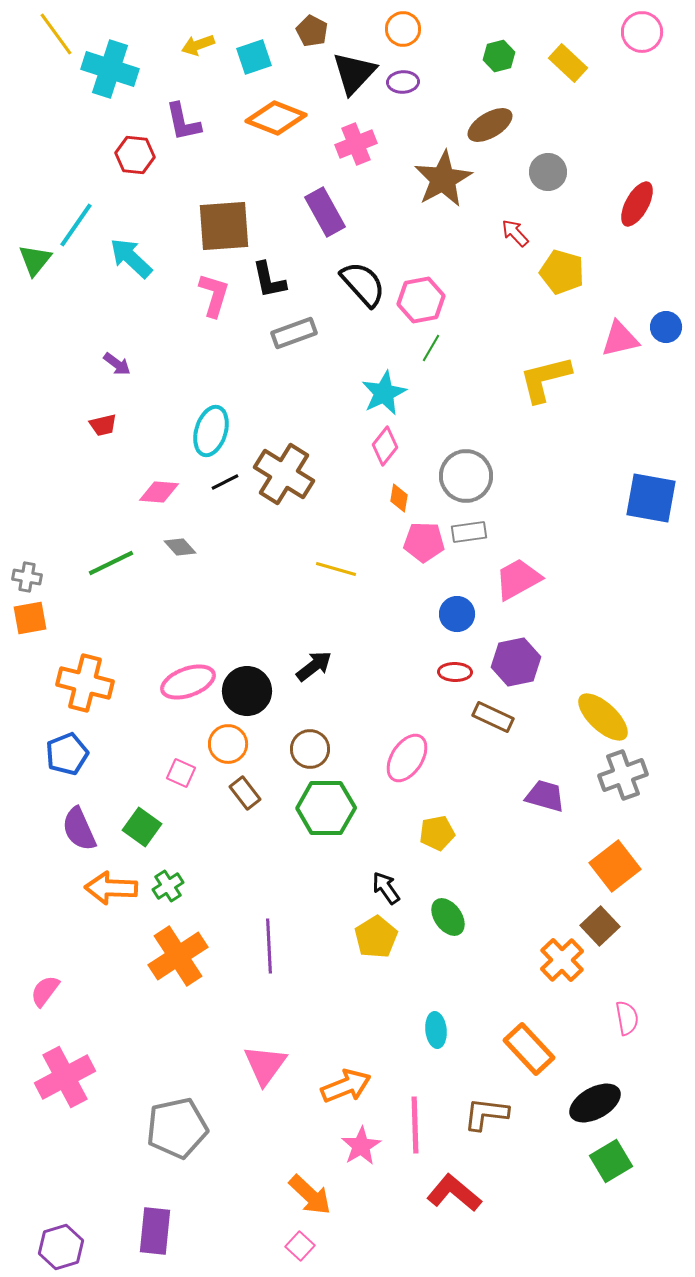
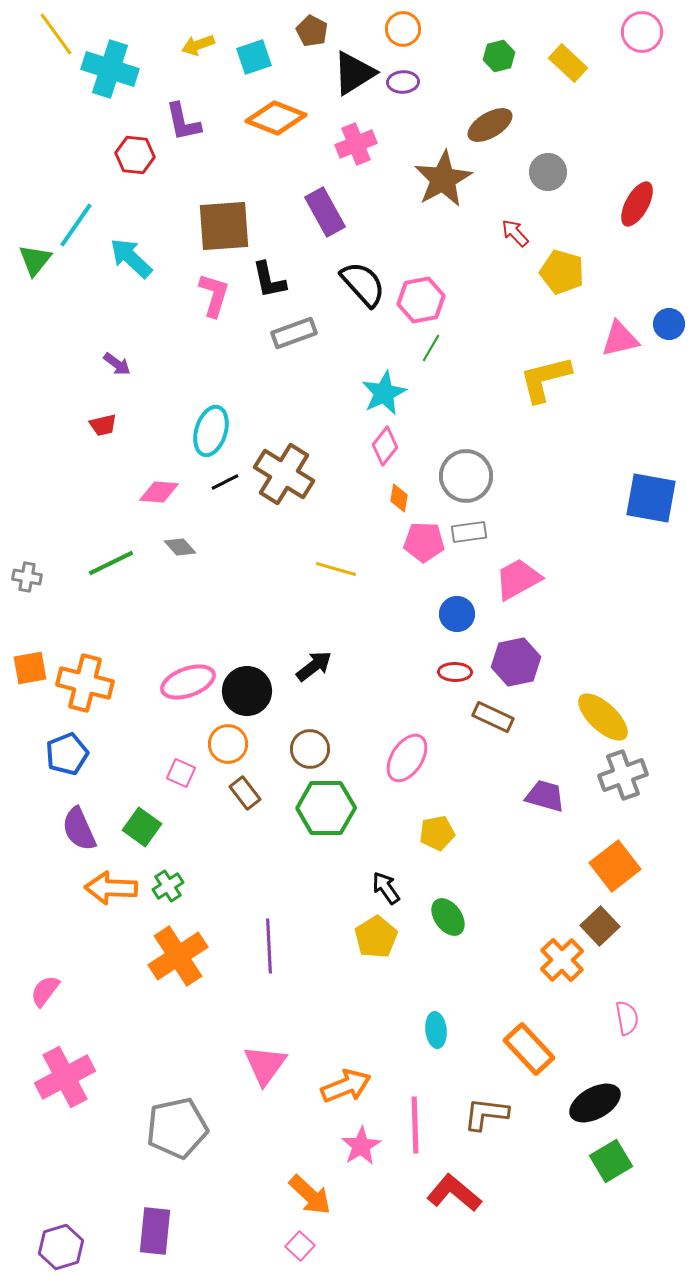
black triangle at (354, 73): rotated 15 degrees clockwise
blue circle at (666, 327): moved 3 px right, 3 px up
orange square at (30, 618): moved 50 px down
